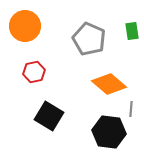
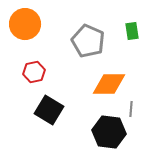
orange circle: moved 2 px up
gray pentagon: moved 1 px left, 2 px down
orange diamond: rotated 40 degrees counterclockwise
black square: moved 6 px up
